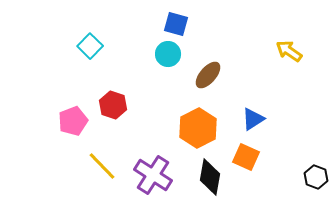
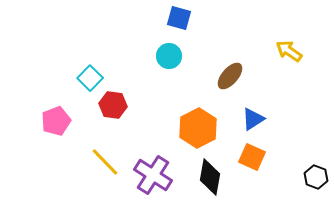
blue square: moved 3 px right, 6 px up
cyan square: moved 32 px down
cyan circle: moved 1 px right, 2 px down
brown ellipse: moved 22 px right, 1 px down
red hexagon: rotated 12 degrees counterclockwise
pink pentagon: moved 17 px left
orange square: moved 6 px right
yellow line: moved 3 px right, 4 px up
